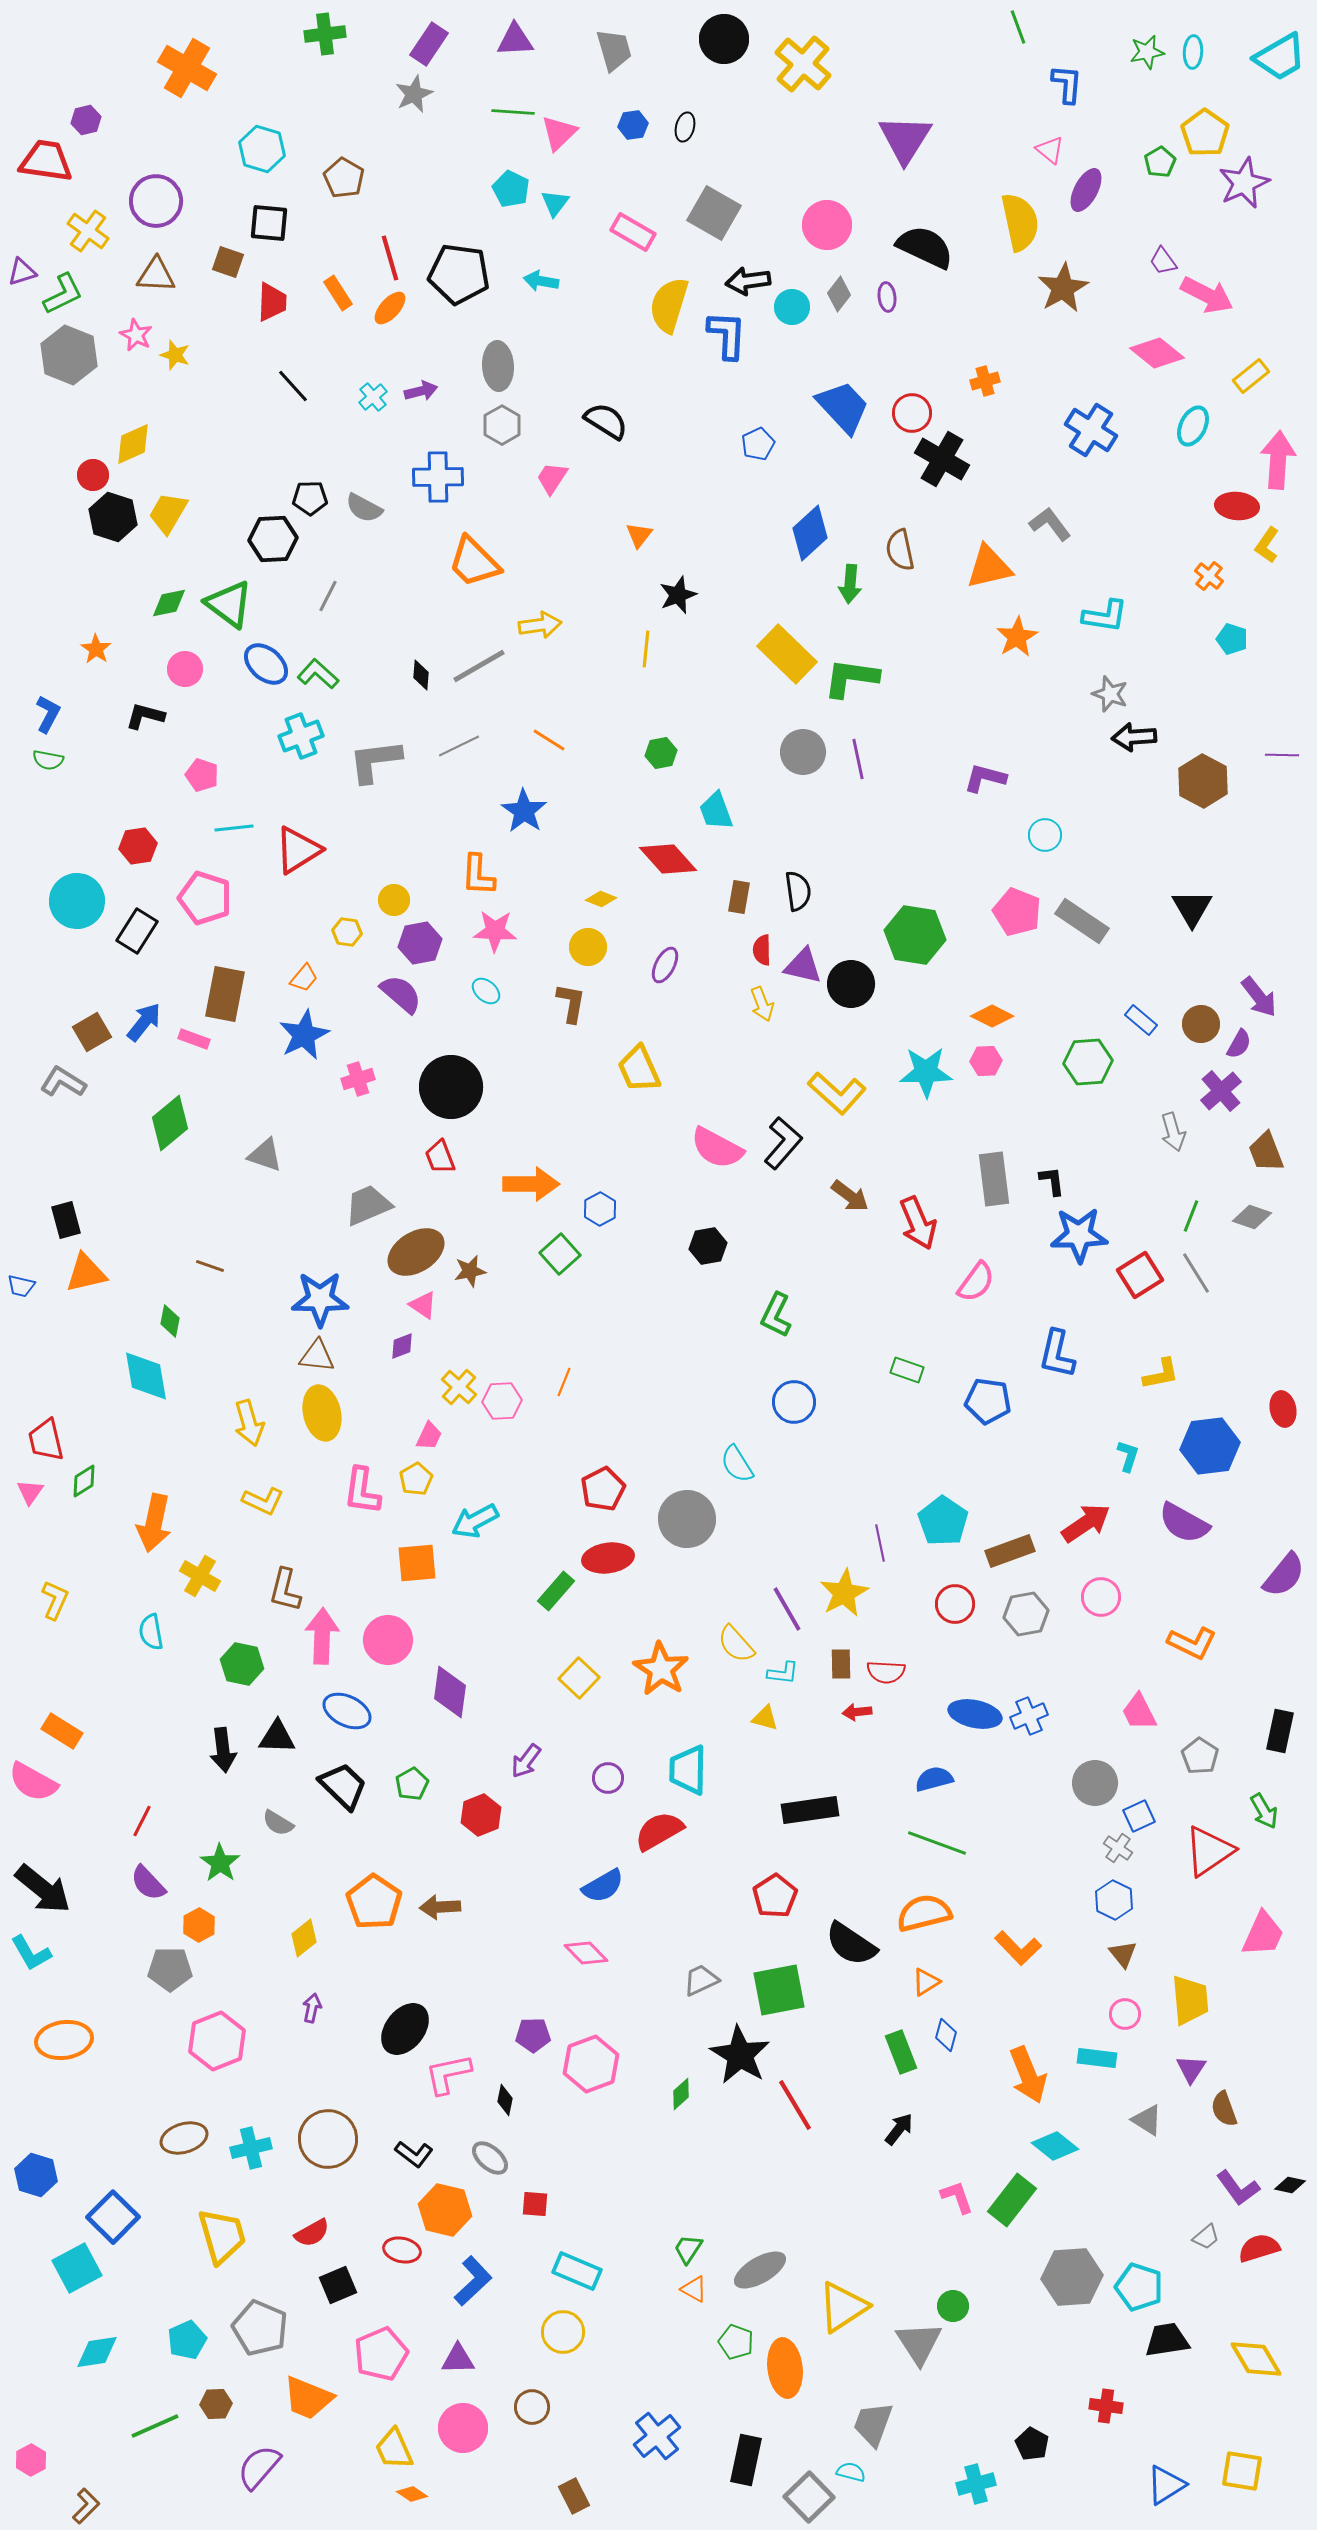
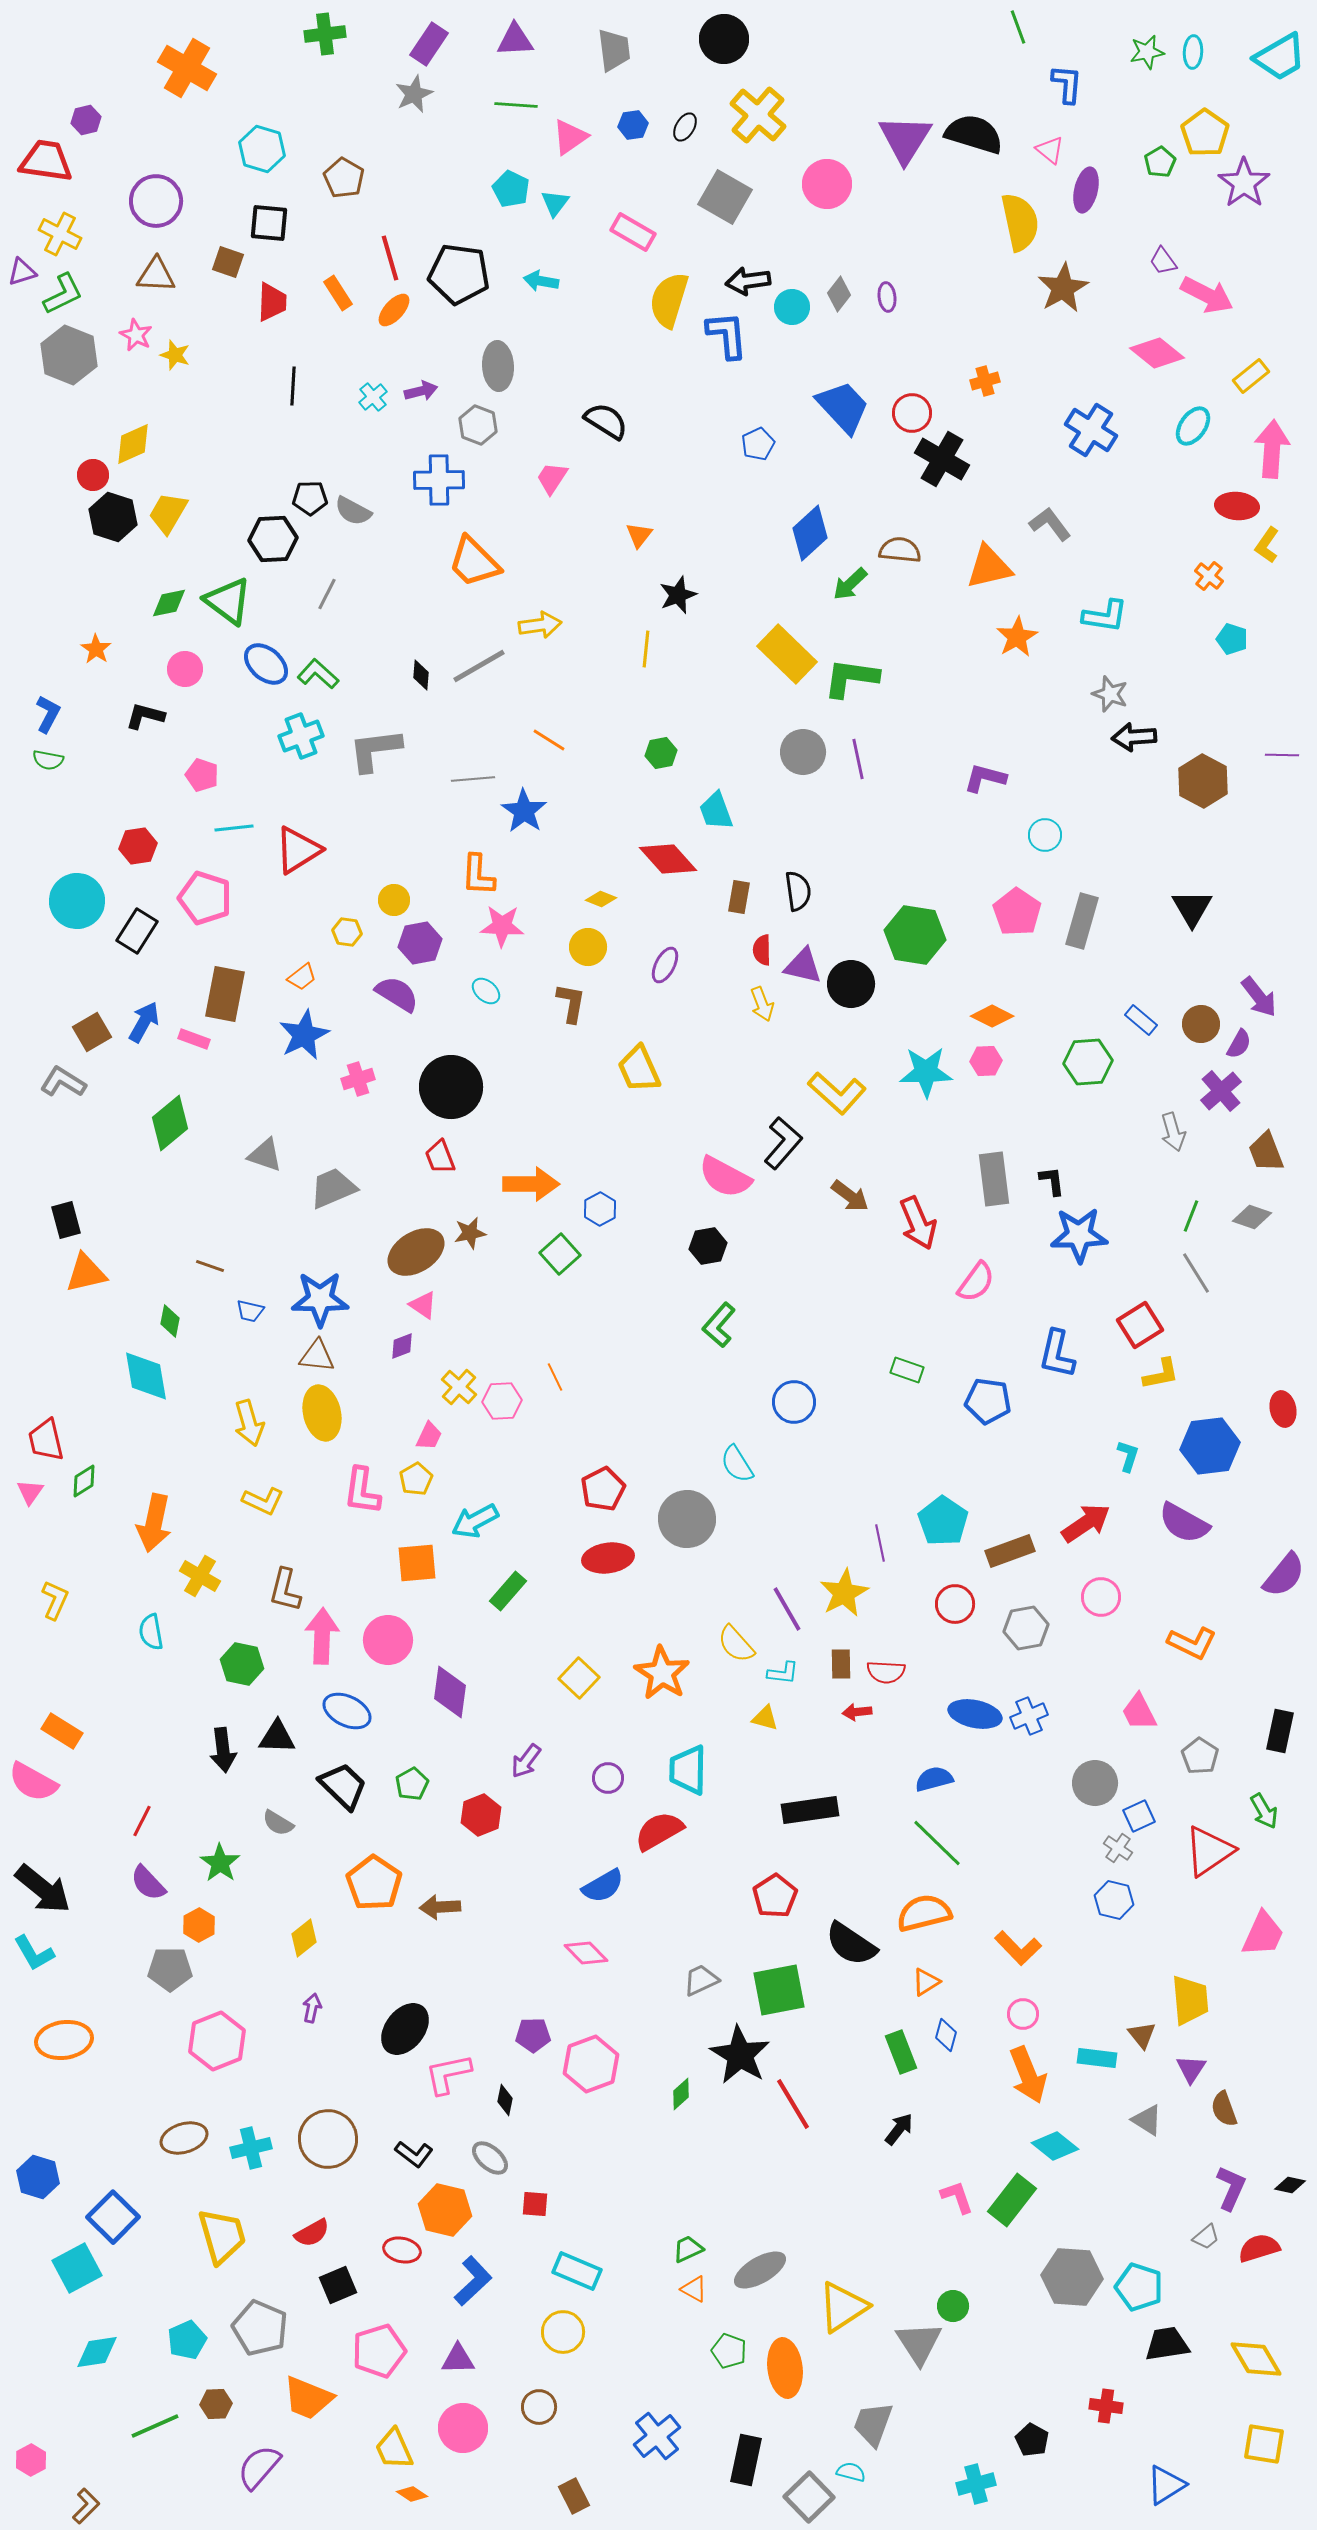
gray trapezoid at (614, 50): rotated 9 degrees clockwise
yellow cross at (803, 64): moved 45 px left, 51 px down
green line at (513, 112): moved 3 px right, 7 px up
black ellipse at (685, 127): rotated 16 degrees clockwise
pink triangle at (559, 133): moved 11 px right, 4 px down; rotated 9 degrees clockwise
purple star at (1244, 183): rotated 12 degrees counterclockwise
purple ellipse at (1086, 190): rotated 15 degrees counterclockwise
gray square at (714, 213): moved 11 px right, 16 px up
pink circle at (827, 225): moved 41 px up
yellow cross at (88, 231): moved 28 px left, 3 px down; rotated 9 degrees counterclockwise
black semicircle at (925, 247): moved 49 px right, 113 px up; rotated 8 degrees counterclockwise
yellow semicircle at (669, 305): moved 5 px up
orange ellipse at (390, 308): moved 4 px right, 2 px down
blue L-shape at (727, 335): rotated 8 degrees counterclockwise
black line at (293, 386): rotated 45 degrees clockwise
gray hexagon at (502, 425): moved 24 px left; rotated 9 degrees counterclockwise
cyan ellipse at (1193, 426): rotated 9 degrees clockwise
pink arrow at (1278, 460): moved 6 px left, 11 px up
blue cross at (438, 477): moved 1 px right, 3 px down
gray semicircle at (364, 508): moved 11 px left, 3 px down
brown semicircle at (900, 550): rotated 108 degrees clockwise
green arrow at (850, 584): rotated 42 degrees clockwise
gray line at (328, 596): moved 1 px left, 2 px up
green triangle at (229, 604): moved 1 px left, 3 px up
gray line at (459, 746): moved 14 px right, 33 px down; rotated 21 degrees clockwise
gray L-shape at (375, 761): moved 11 px up
pink pentagon at (1017, 912): rotated 12 degrees clockwise
gray rectangle at (1082, 921): rotated 72 degrees clockwise
pink star at (495, 931): moved 7 px right, 5 px up
orange trapezoid at (304, 978): moved 2 px left, 1 px up; rotated 12 degrees clockwise
purple semicircle at (401, 994): moved 4 px left; rotated 9 degrees counterclockwise
blue arrow at (144, 1022): rotated 9 degrees counterclockwise
pink semicircle at (717, 1148): moved 8 px right, 29 px down
gray trapezoid at (368, 1205): moved 35 px left, 17 px up
brown star at (470, 1271): moved 38 px up
red square at (1140, 1275): moved 50 px down
blue trapezoid at (21, 1286): moved 229 px right, 25 px down
green L-shape at (776, 1315): moved 57 px left, 10 px down; rotated 15 degrees clockwise
orange line at (564, 1382): moved 9 px left, 5 px up; rotated 48 degrees counterclockwise
green rectangle at (556, 1591): moved 48 px left
gray hexagon at (1026, 1614): moved 14 px down
orange star at (661, 1669): moved 1 px right, 4 px down
green line at (937, 1843): rotated 24 degrees clockwise
blue hexagon at (1114, 1900): rotated 12 degrees counterclockwise
orange pentagon at (374, 1902): moved 19 px up
cyan L-shape at (31, 1953): moved 3 px right
brown triangle at (1123, 1954): moved 19 px right, 81 px down
pink circle at (1125, 2014): moved 102 px left
red line at (795, 2105): moved 2 px left, 1 px up
blue hexagon at (36, 2175): moved 2 px right, 2 px down
purple L-shape at (1238, 2188): moved 7 px left; rotated 120 degrees counterclockwise
green trapezoid at (688, 2249): rotated 32 degrees clockwise
gray hexagon at (1072, 2277): rotated 8 degrees clockwise
black trapezoid at (1167, 2340): moved 4 px down
green pentagon at (736, 2342): moved 7 px left, 9 px down
pink pentagon at (381, 2354): moved 2 px left, 3 px up; rotated 6 degrees clockwise
brown circle at (532, 2407): moved 7 px right
black pentagon at (1032, 2444): moved 4 px up
yellow square at (1242, 2471): moved 22 px right, 27 px up
